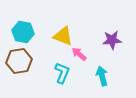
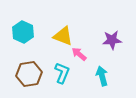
cyan hexagon: rotated 15 degrees clockwise
brown hexagon: moved 10 px right, 13 px down
